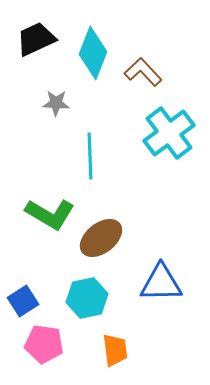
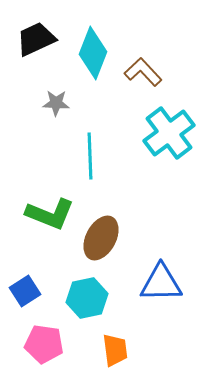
green L-shape: rotated 9 degrees counterclockwise
brown ellipse: rotated 24 degrees counterclockwise
blue square: moved 2 px right, 10 px up
